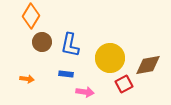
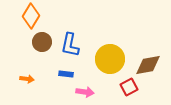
yellow circle: moved 1 px down
red square: moved 5 px right, 3 px down
